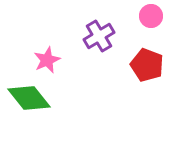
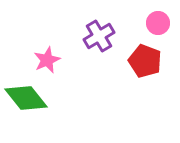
pink circle: moved 7 px right, 7 px down
red pentagon: moved 2 px left, 4 px up
green diamond: moved 3 px left
